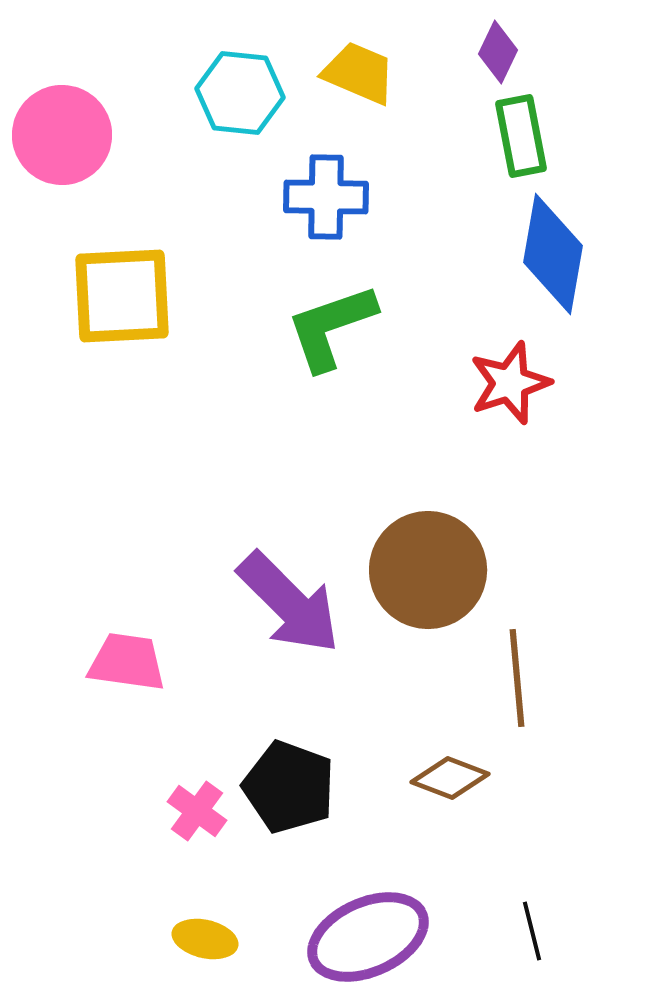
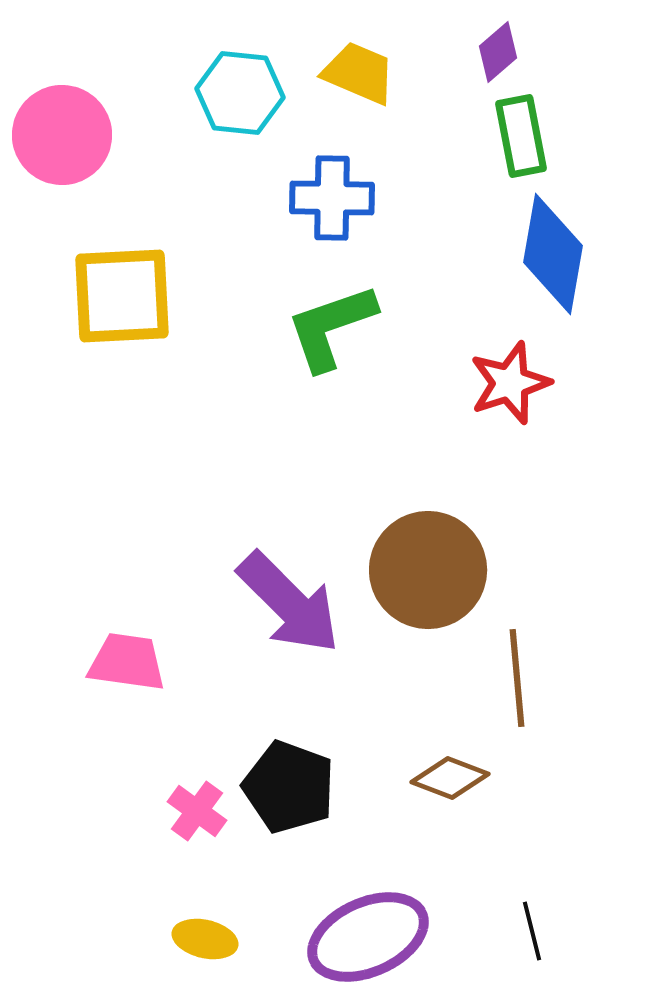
purple diamond: rotated 24 degrees clockwise
blue cross: moved 6 px right, 1 px down
